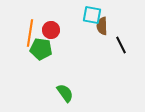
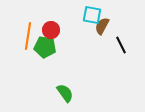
brown semicircle: rotated 30 degrees clockwise
orange line: moved 2 px left, 3 px down
green pentagon: moved 4 px right, 2 px up
